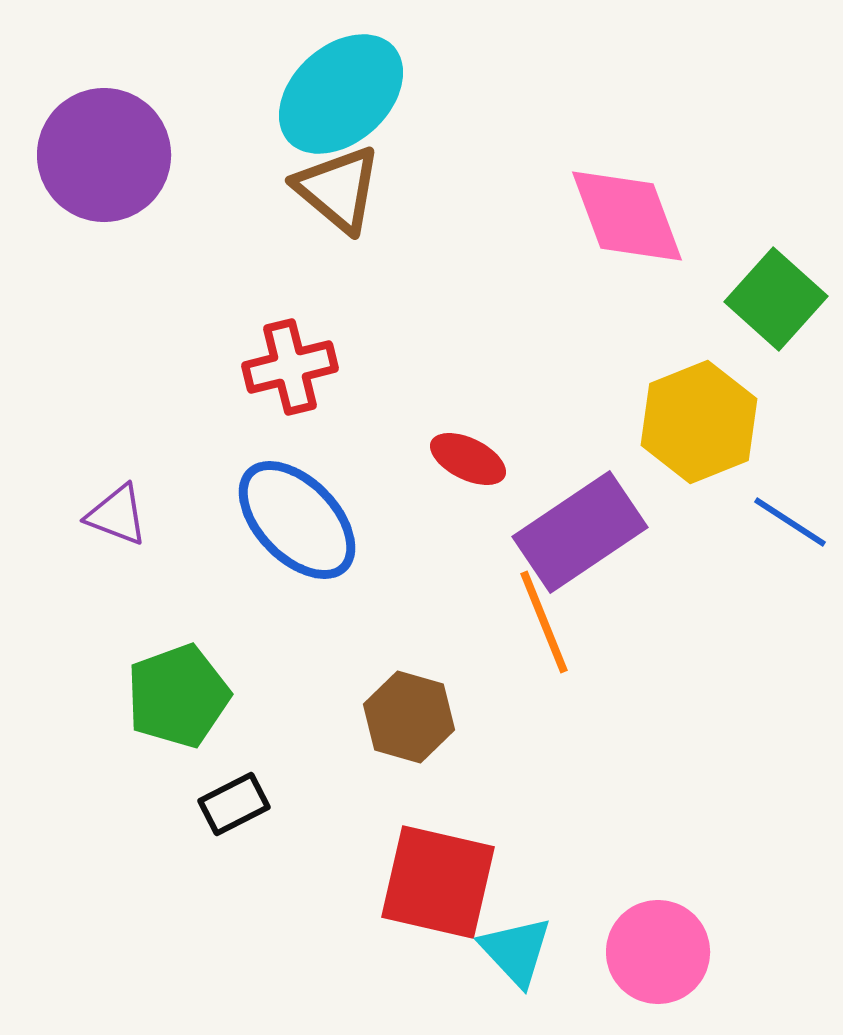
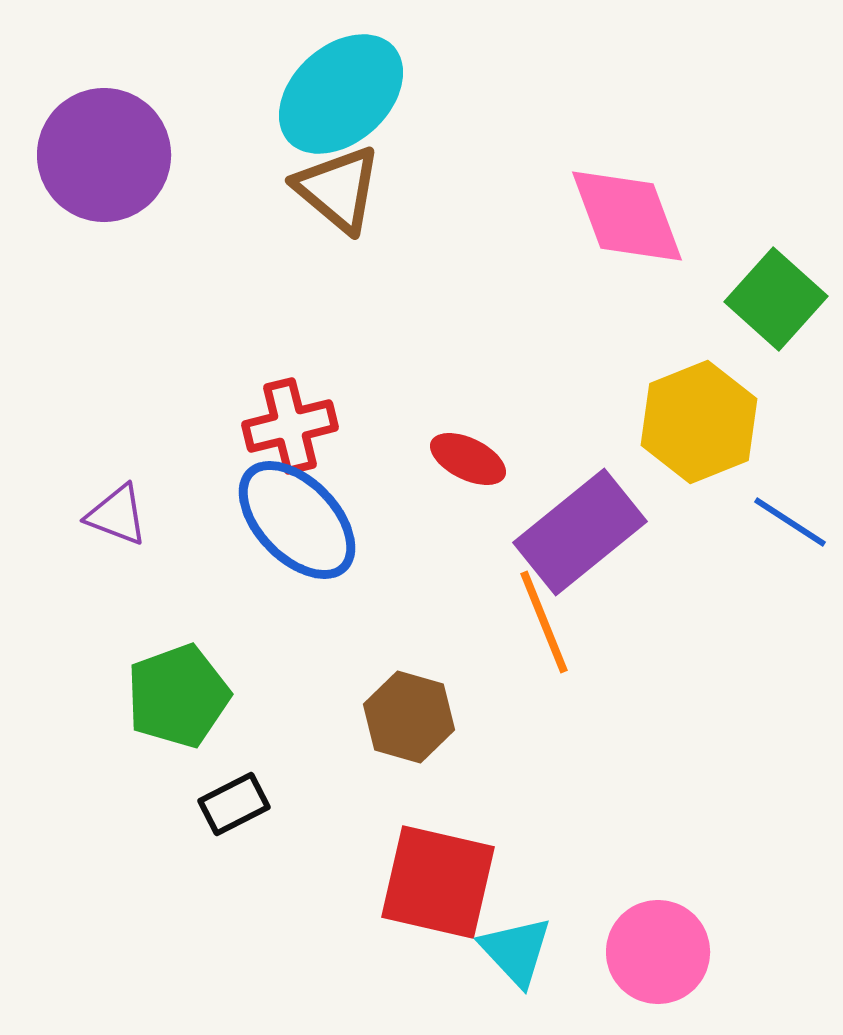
red cross: moved 59 px down
purple rectangle: rotated 5 degrees counterclockwise
